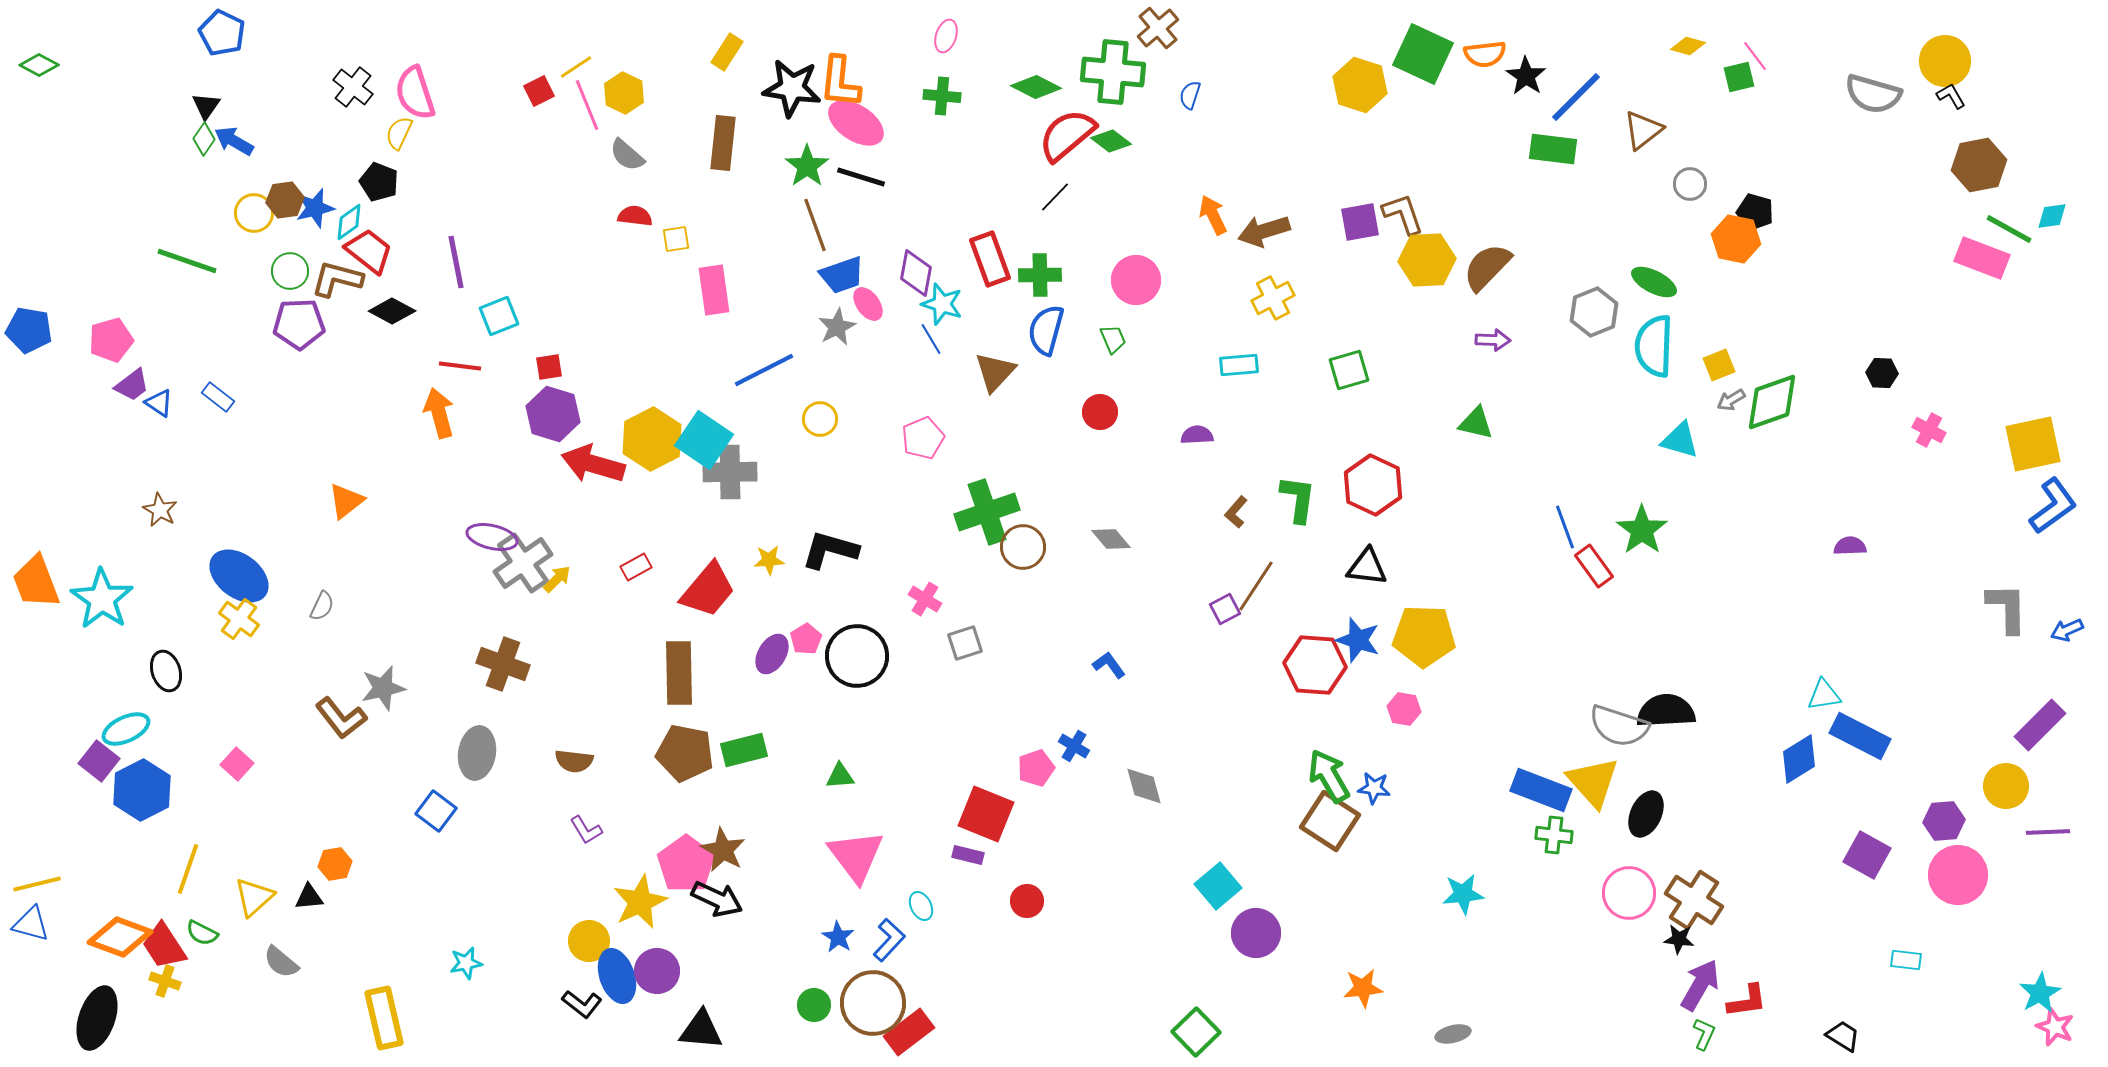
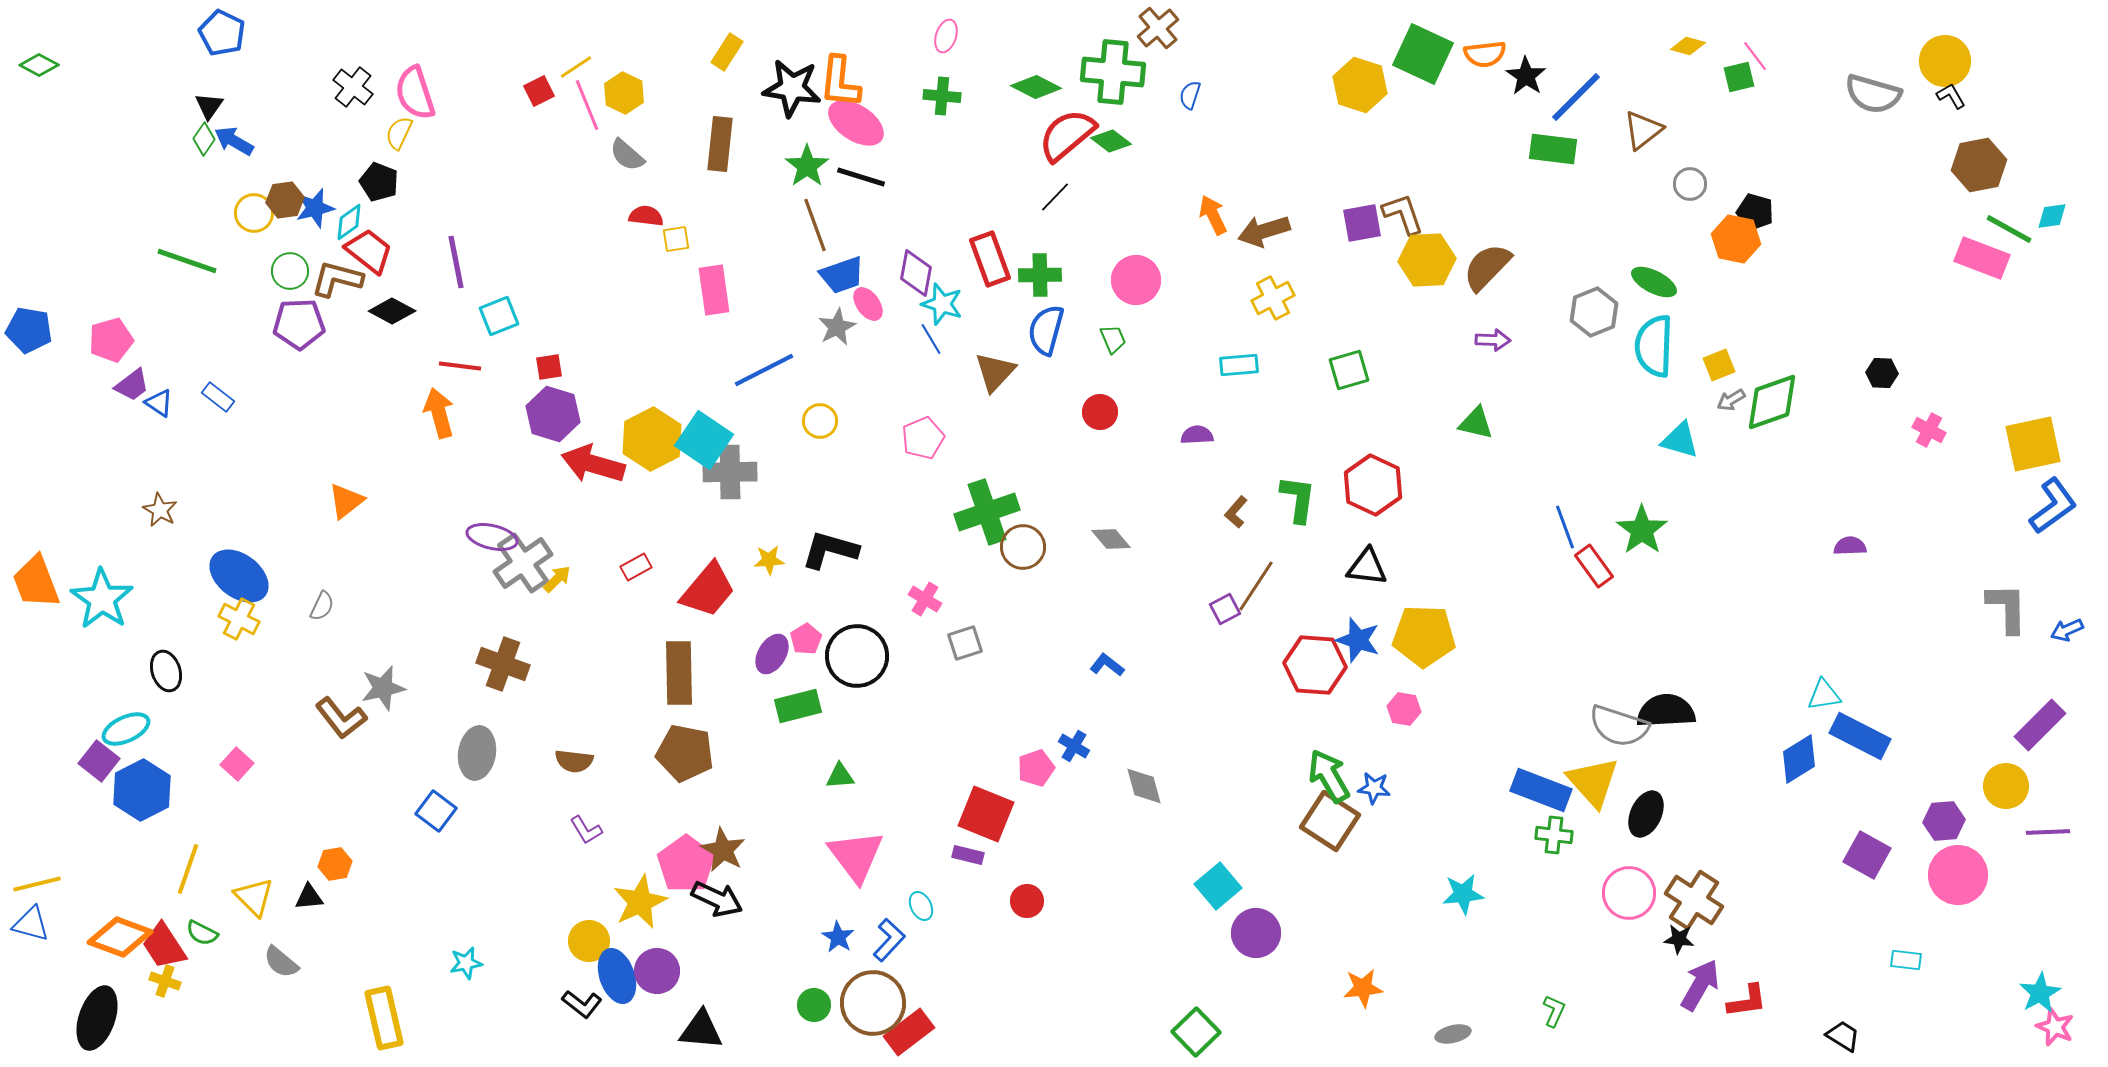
black triangle at (206, 106): moved 3 px right
brown rectangle at (723, 143): moved 3 px left, 1 px down
red semicircle at (635, 216): moved 11 px right
purple square at (1360, 222): moved 2 px right, 1 px down
yellow circle at (820, 419): moved 2 px down
yellow cross at (239, 619): rotated 9 degrees counterclockwise
blue L-shape at (1109, 665): moved 2 px left; rotated 16 degrees counterclockwise
green rectangle at (744, 750): moved 54 px right, 44 px up
yellow triangle at (254, 897): rotated 33 degrees counterclockwise
green L-shape at (1704, 1034): moved 150 px left, 23 px up
